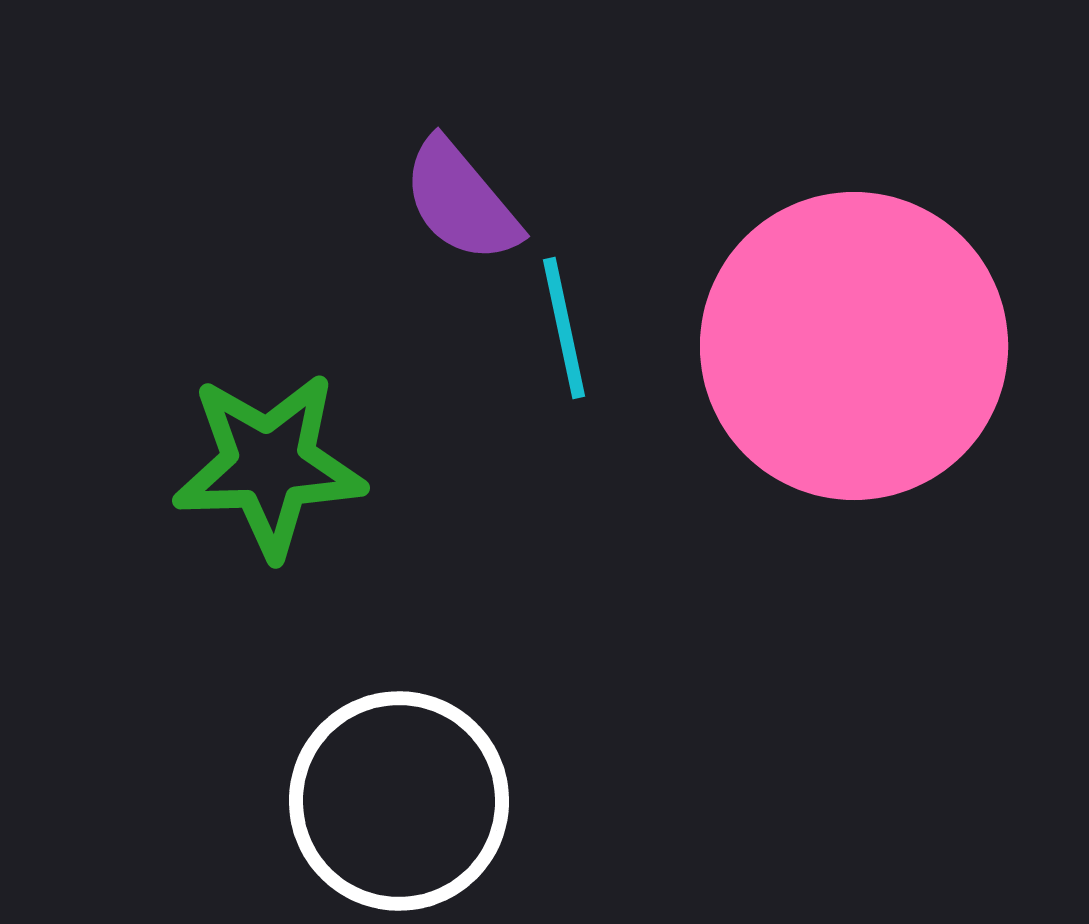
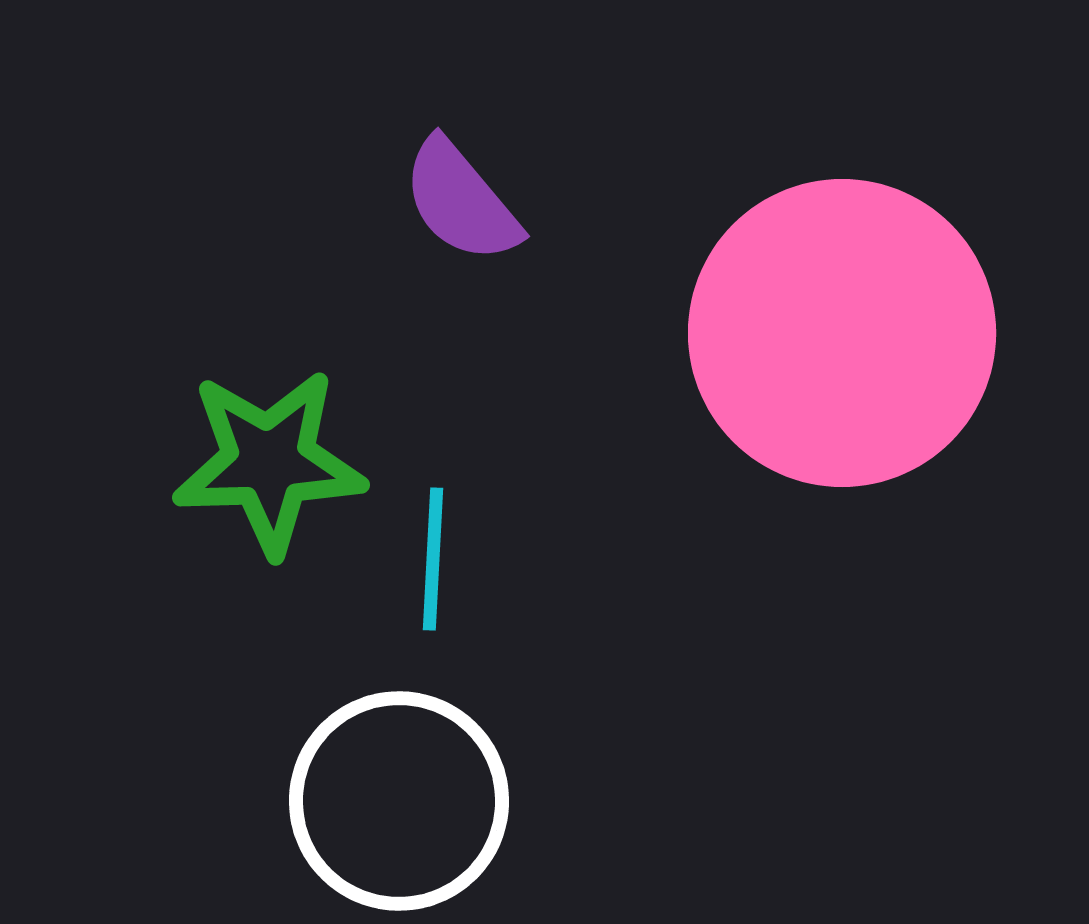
cyan line: moved 131 px left, 231 px down; rotated 15 degrees clockwise
pink circle: moved 12 px left, 13 px up
green star: moved 3 px up
